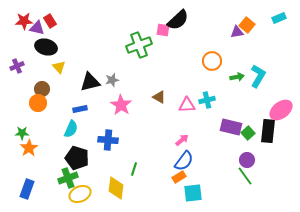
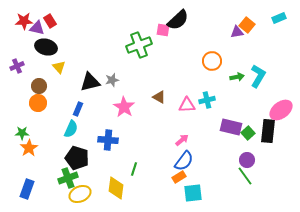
brown circle at (42, 89): moved 3 px left, 3 px up
pink star at (121, 105): moved 3 px right, 2 px down
blue rectangle at (80, 109): moved 2 px left; rotated 56 degrees counterclockwise
